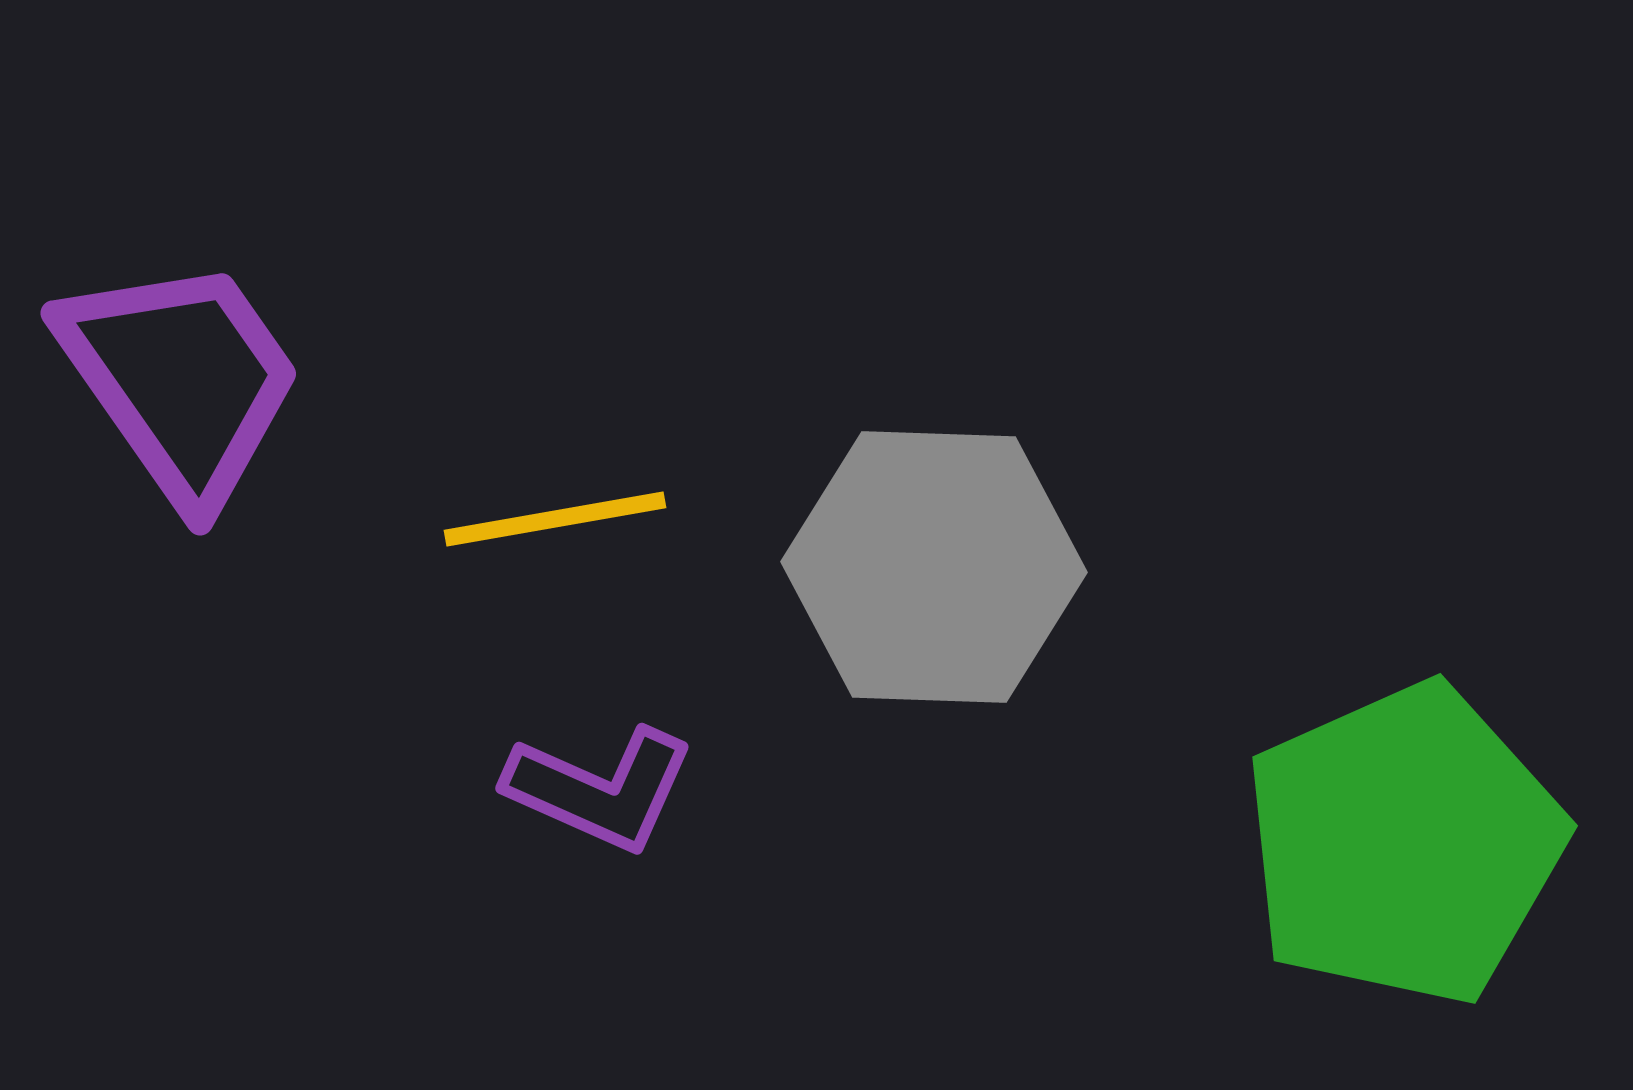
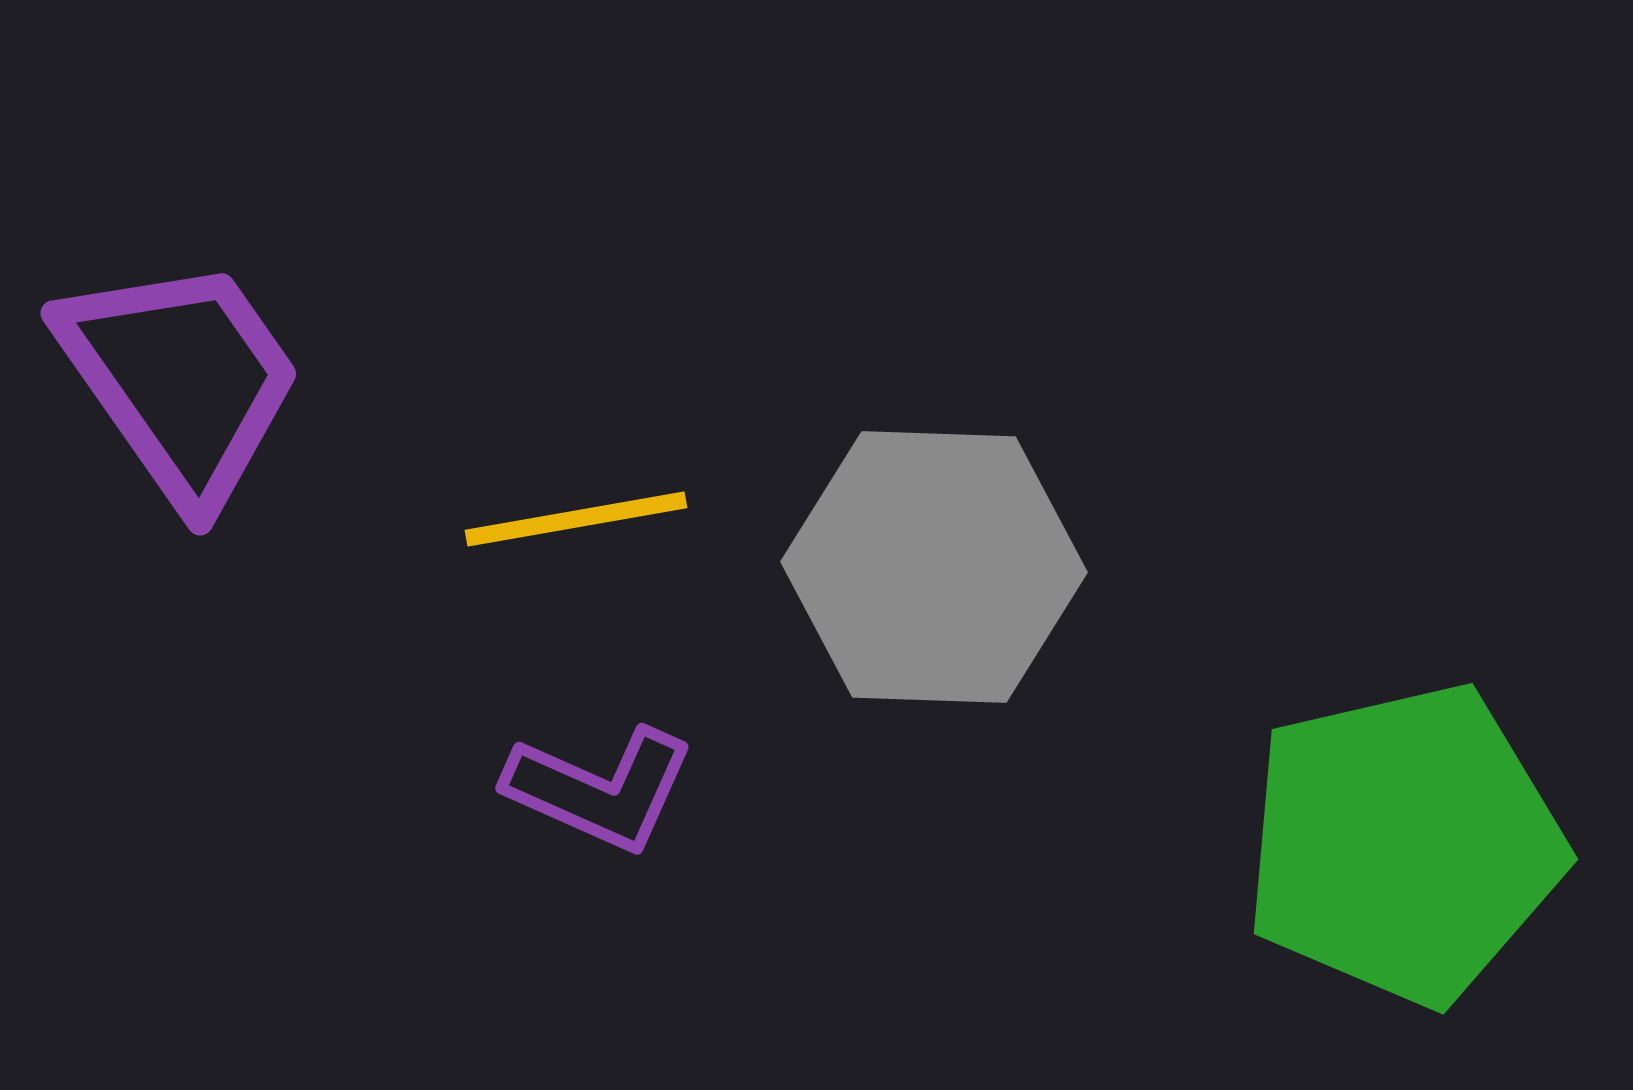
yellow line: moved 21 px right
green pentagon: rotated 11 degrees clockwise
